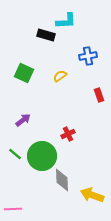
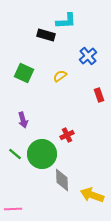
blue cross: rotated 30 degrees counterclockwise
purple arrow: rotated 112 degrees clockwise
red cross: moved 1 px left, 1 px down
green circle: moved 2 px up
